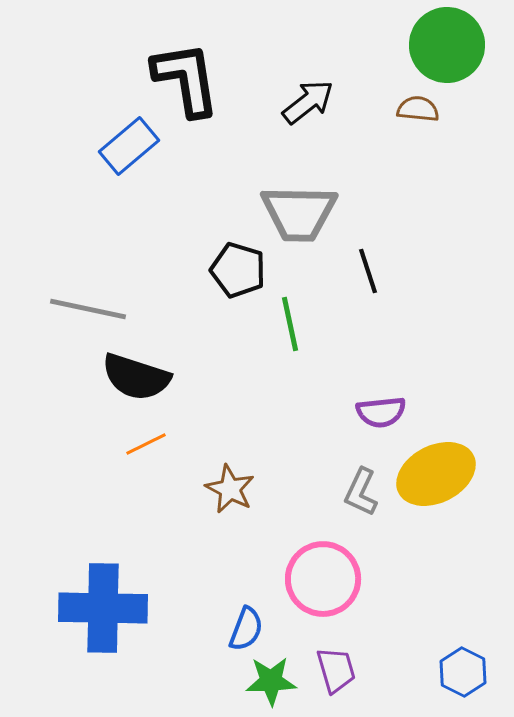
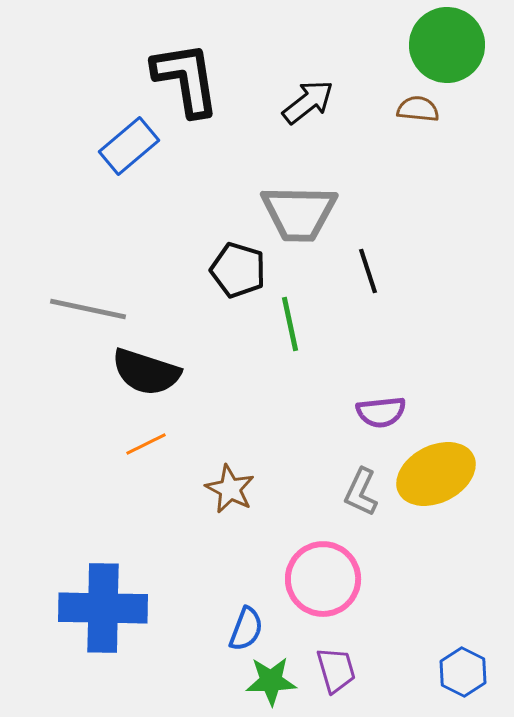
black semicircle: moved 10 px right, 5 px up
